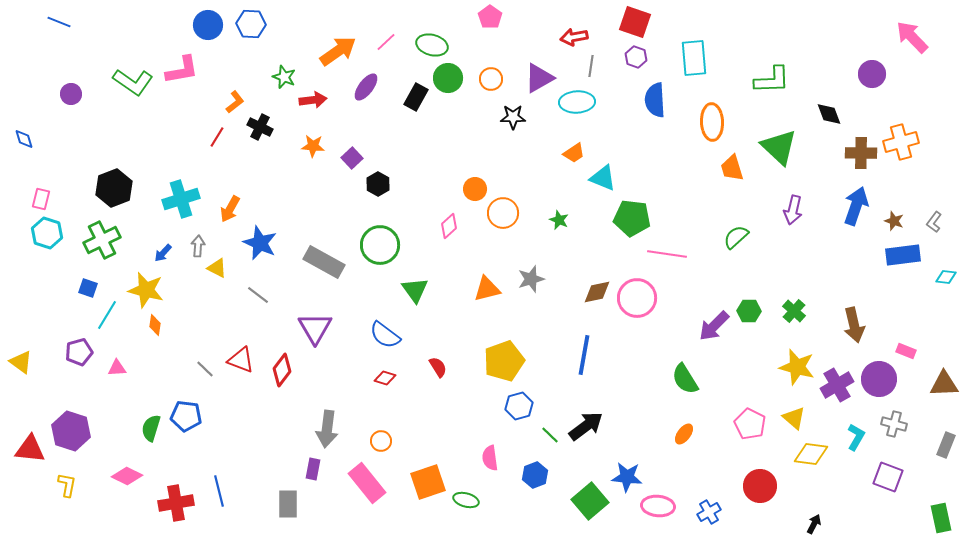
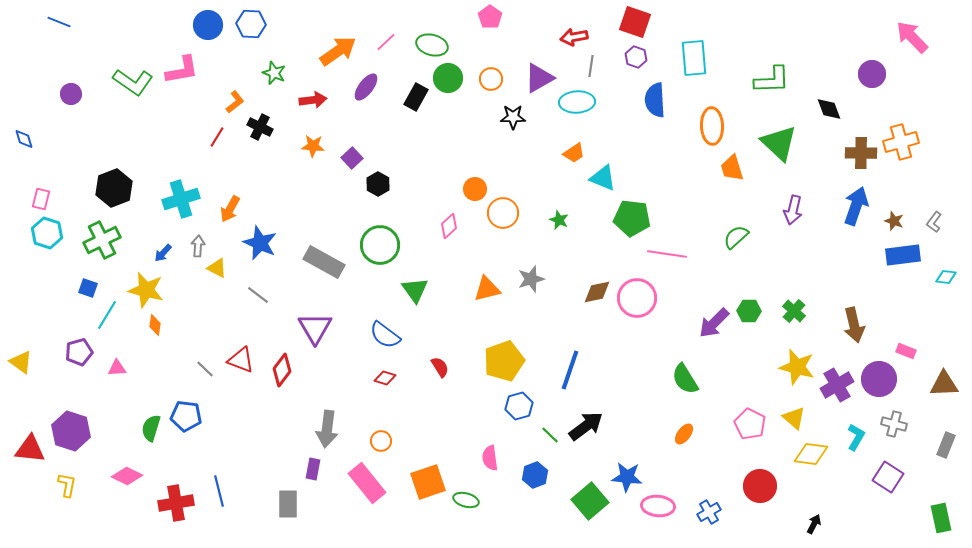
green star at (284, 77): moved 10 px left, 4 px up
black diamond at (829, 114): moved 5 px up
orange ellipse at (712, 122): moved 4 px down
green triangle at (779, 147): moved 4 px up
purple arrow at (714, 326): moved 3 px up
blue line at (584, 355): moved 14 px left, 15 px down; rotated 9 degrees clockwise
red semicircle at (438, 367): moved 2 px right
purple square at (888, 477): rotated 12 degrees clockwise
